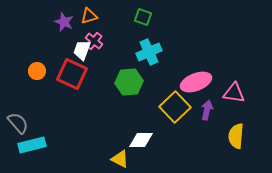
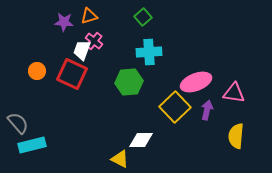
green square: rotated 30 degrees clockwise
purple star: rotated 18 degrees counterclockwise
cyan cross: rotated 20 degrees clockwise
